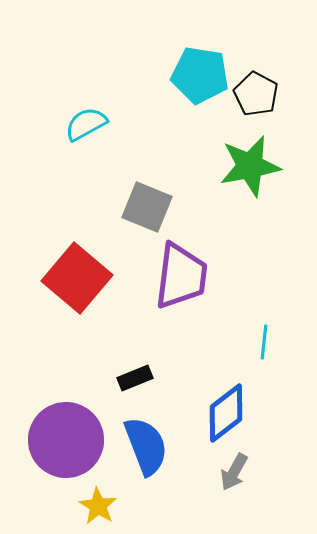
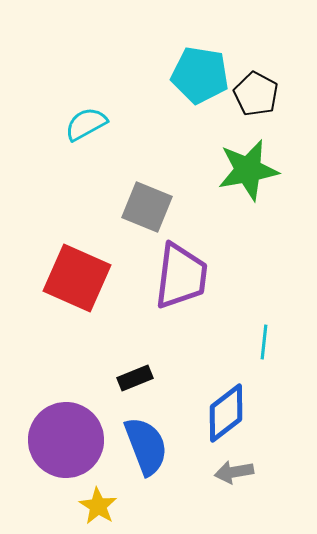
green star: moved 2 px left, 4 px down
red square: rotated 16 degrees counterclockwise
gray arrow: rotated 51 degrees clockwise
